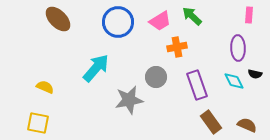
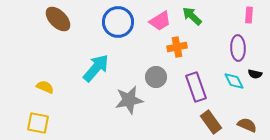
purple rectangle: moved 1 px left, 2 px down
